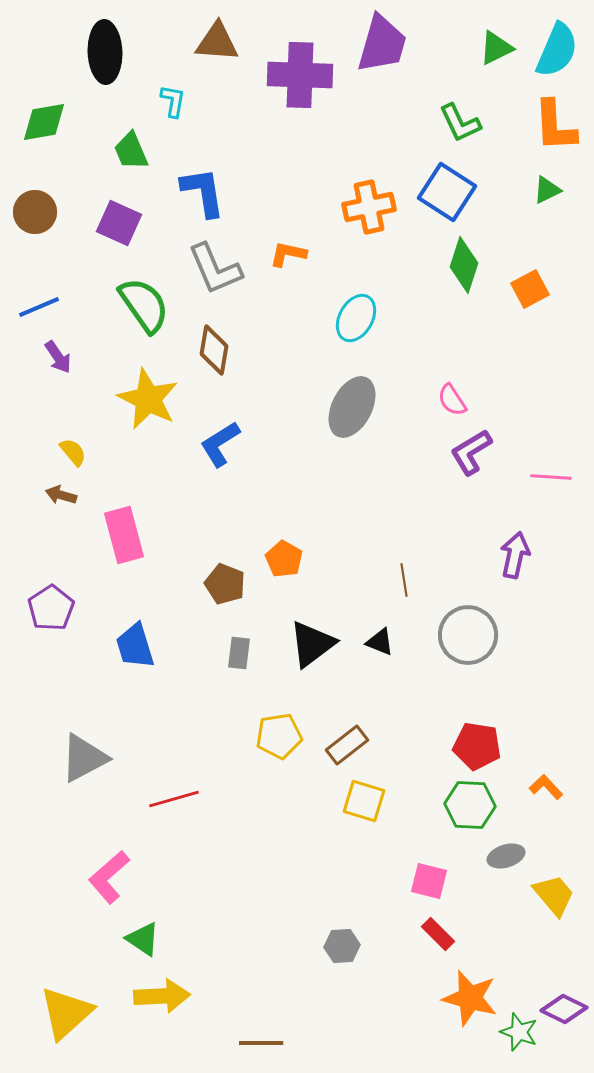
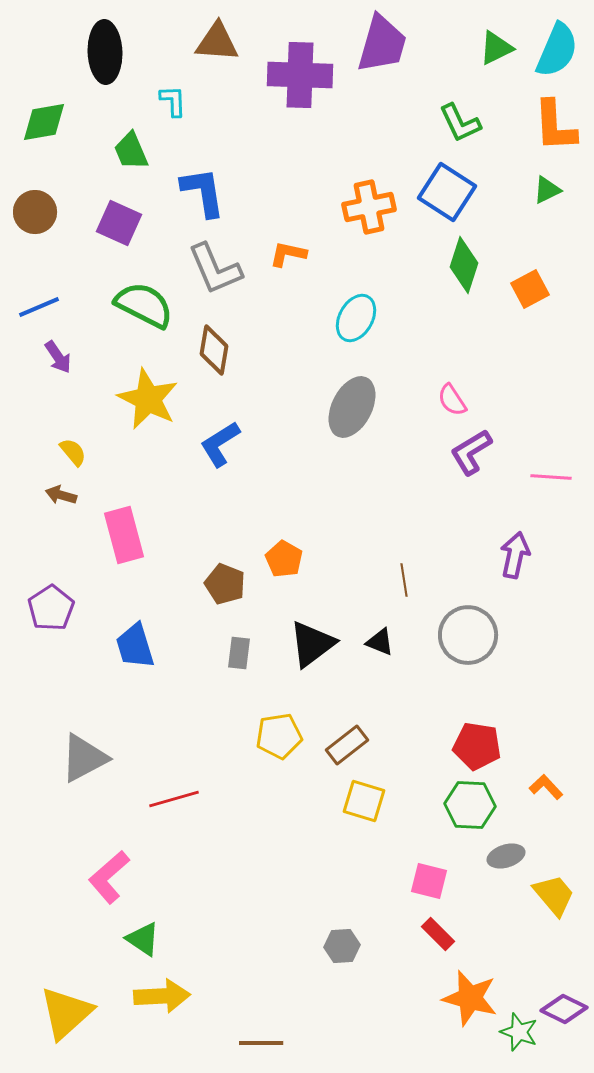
cyan L-shape at (173, 101): rotated 12 degrees counterclockwise
green semicircle at (144, 305): rotated 28 degrees counterclockwise
